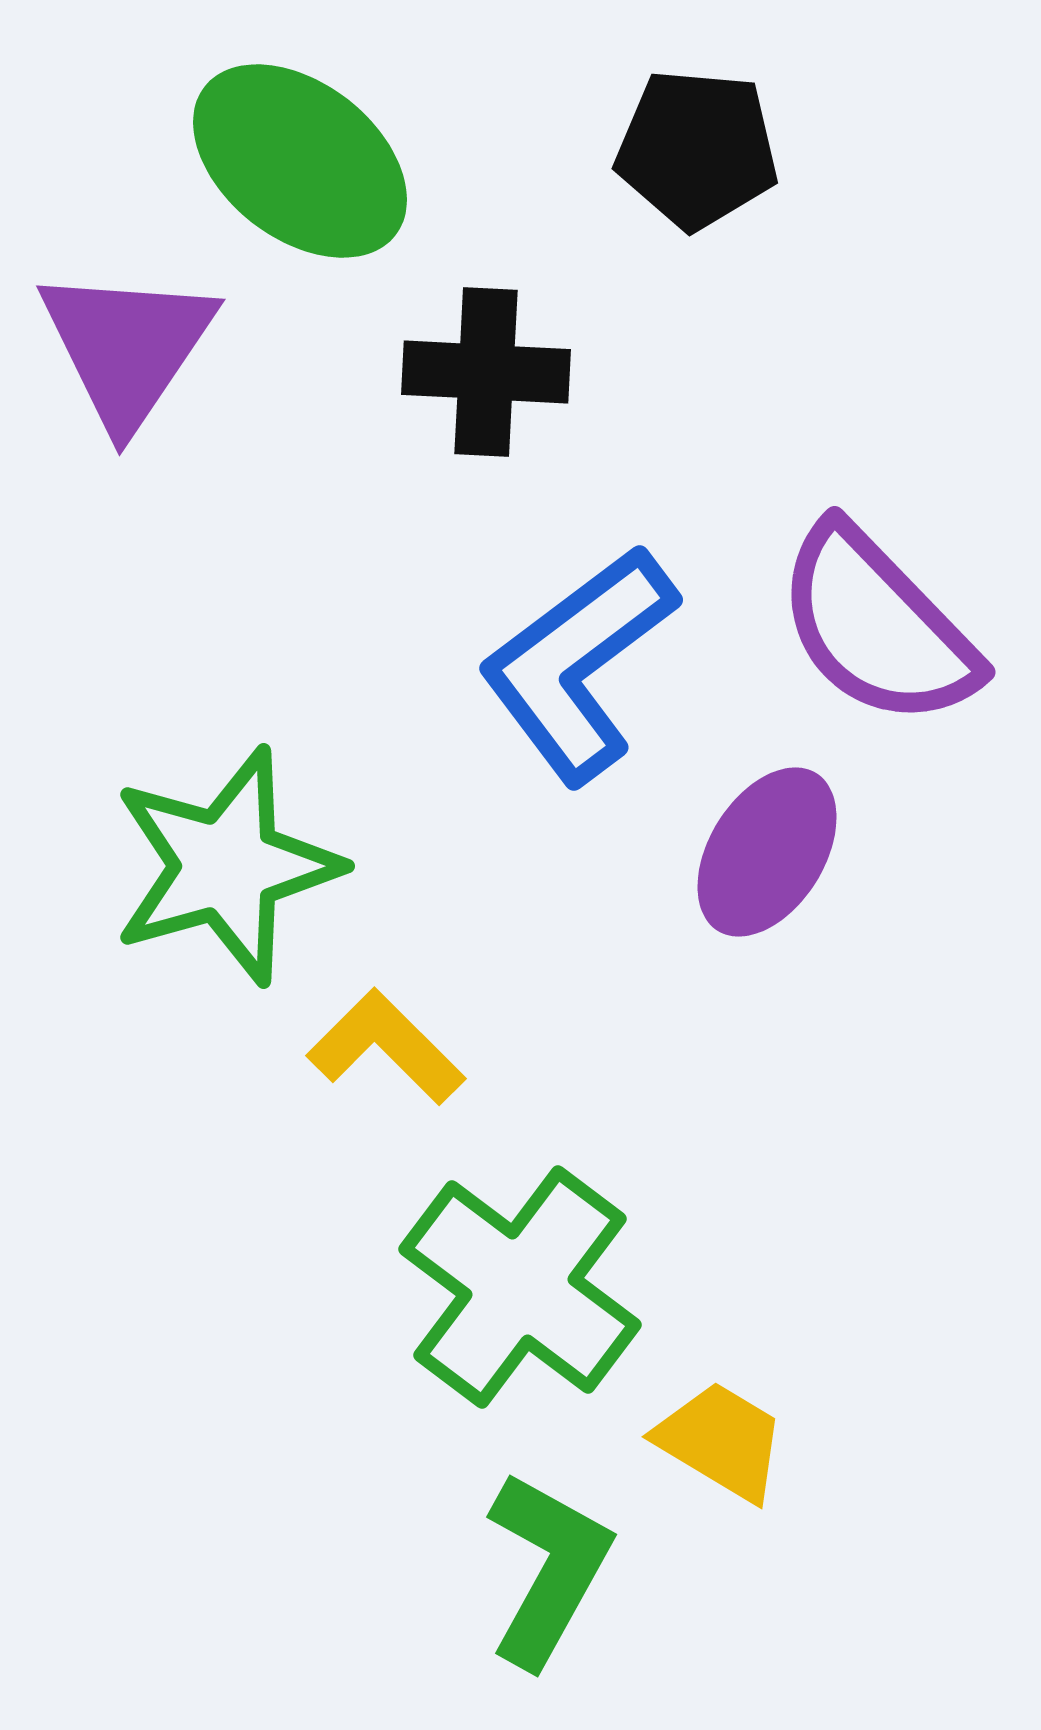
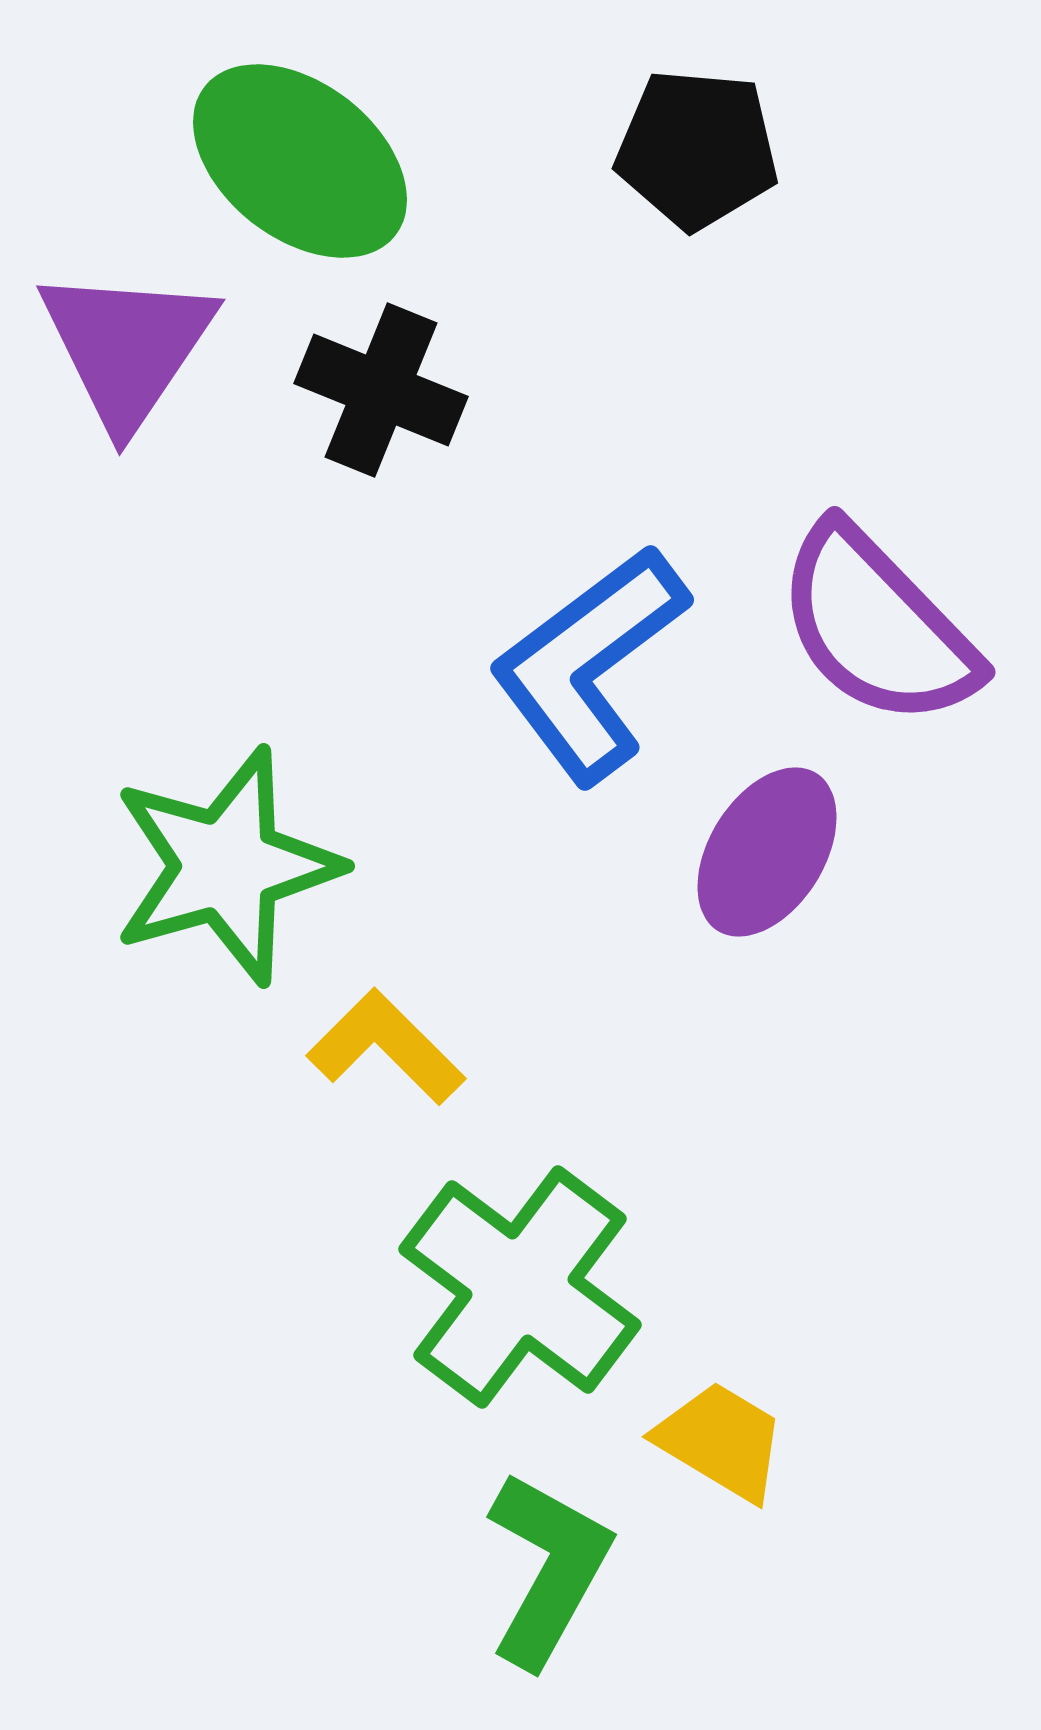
black cross: moved 105 px left, 18 px down; rotated 19 degrees clockwise
blue L-shape: moved 11 px right
